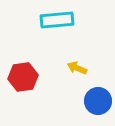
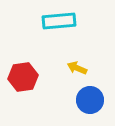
cyan rectangle: moved 2 px right, 1 px down
blue circle: moved 8 px left, 1 px up
